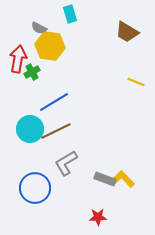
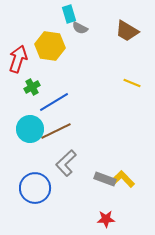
cyan rectangle: moved 1 px left
gray semicircle: moved 41 px right
brown trapezoid: moved 1 px up
red arrow: rotated 8 degrees clockwise
green cross: moved 15 px down
yellow line: moved 4 px left, 1 px down
gray L-shape: rotated 12 degrees counterclockwise
red star: moved 8 px right, 2 px down
